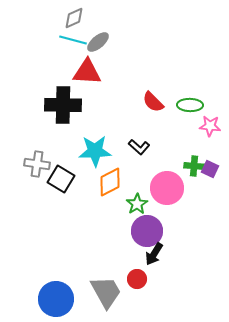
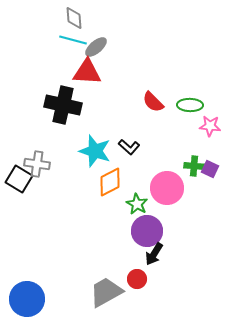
gray diamond: rotated 70 degrees counterclockwise
gray ellipse: moved 2 px left, 5 px down
black cross: rotated 12 degrees clockwise
black L-shape: moved 10 px left
cyan star: rotated 20 degrees clockwise
black square: moved 42 px left
green star: rotated 10 degrees counterclockwise
gray trapezoid: rotated 90 degrees counterclockwise
blue circle: moved 29 px left
